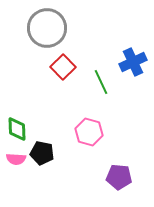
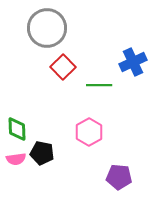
green line: moved 2 px left, 3 px down; rotated 65 degrees counterclockwise
pink hexagon: rotated 16 degrees clockwise
pink semicircle: rotated 12 degrees counterclockwise
